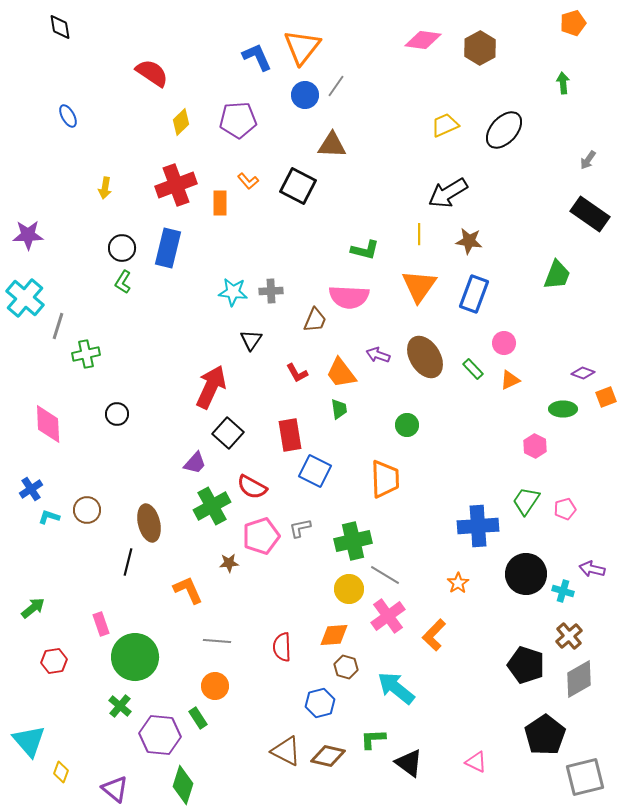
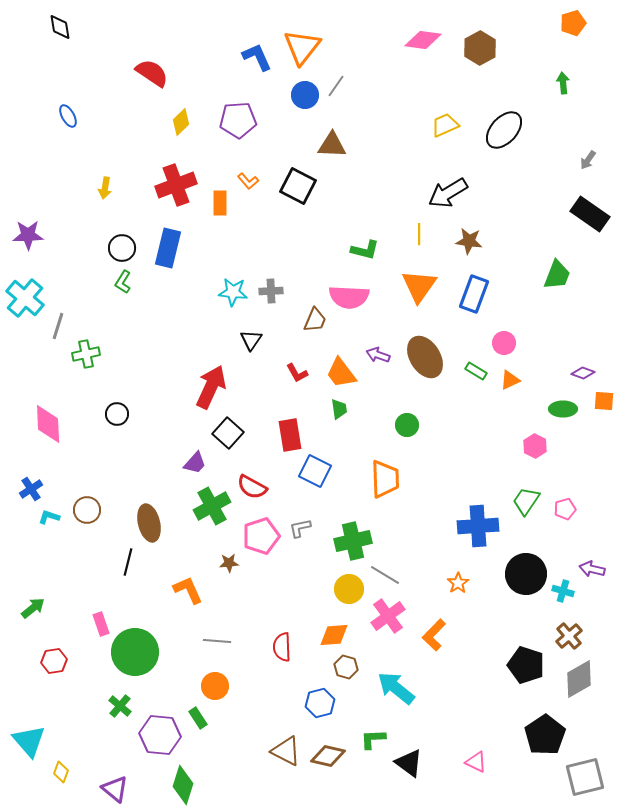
green rectangle at (473, 369): moved 3 px right, 2 px down; rotated 15 degrees counterclockwise
orange square at (606, 397): moved 2 px left, 4 px down; rotated 25 degrees clockwise
green circle at (135, 657): moved 5 px up
